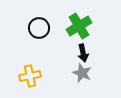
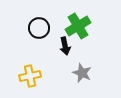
green cross: moved 1 px left
black arrow: moved 18 px left, 7 px up
